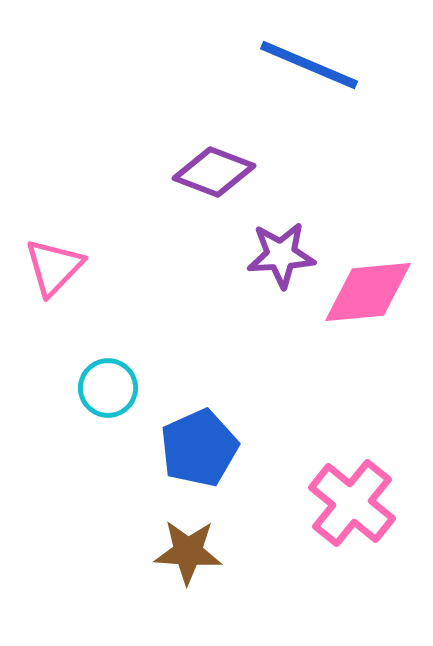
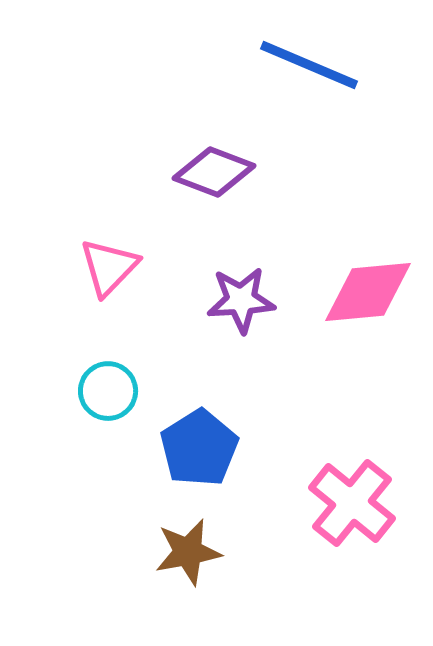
purple star: moved 40 px left, 45 px down
pink triangle: moved 55 px right
cyan circle: moved 3 px down
blue pentagon: rotated 8 degrees counterclockwise
brown star: rotated 14 degrees counterclockwise
